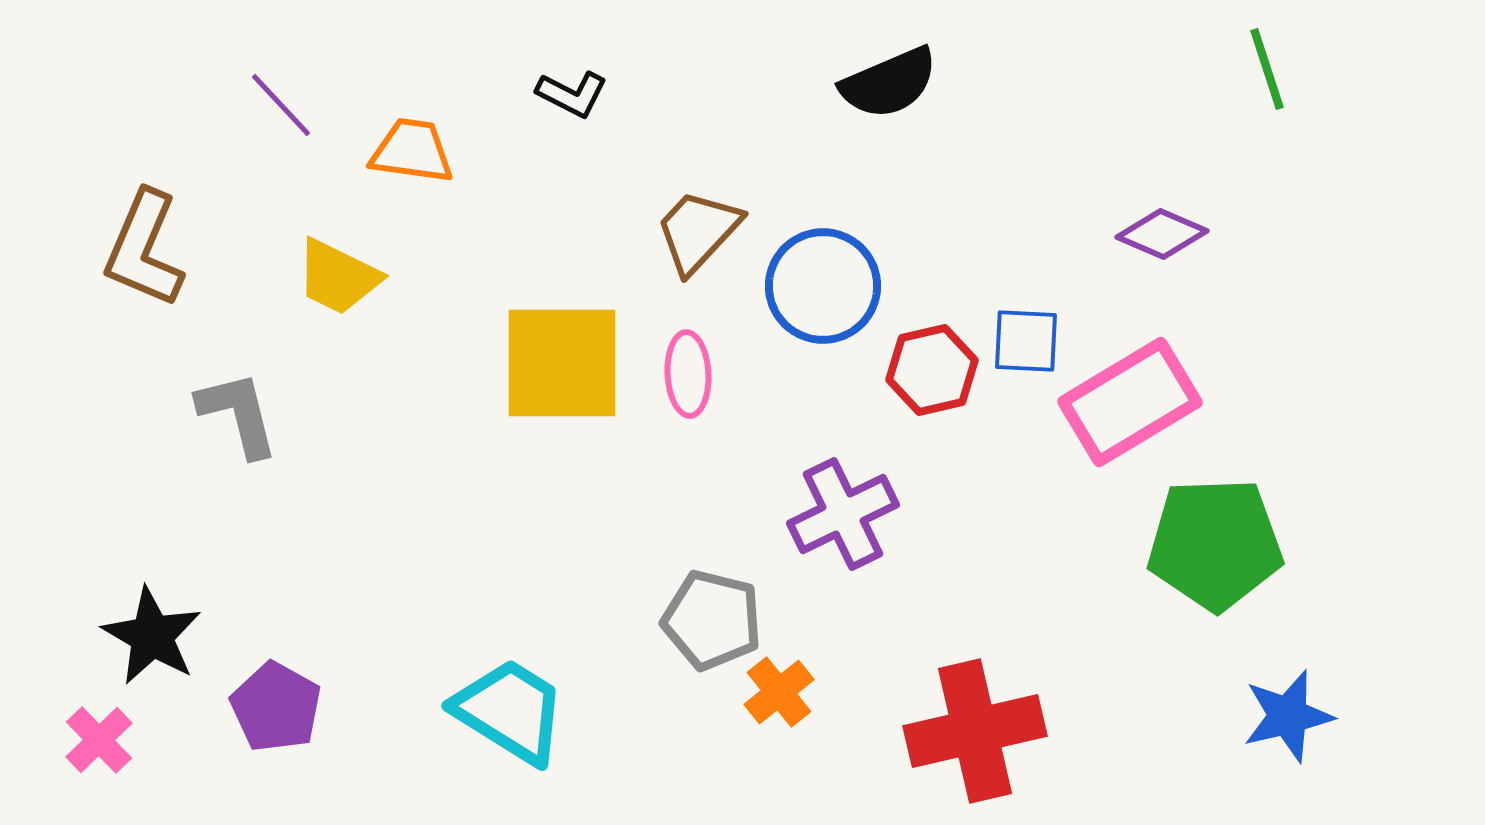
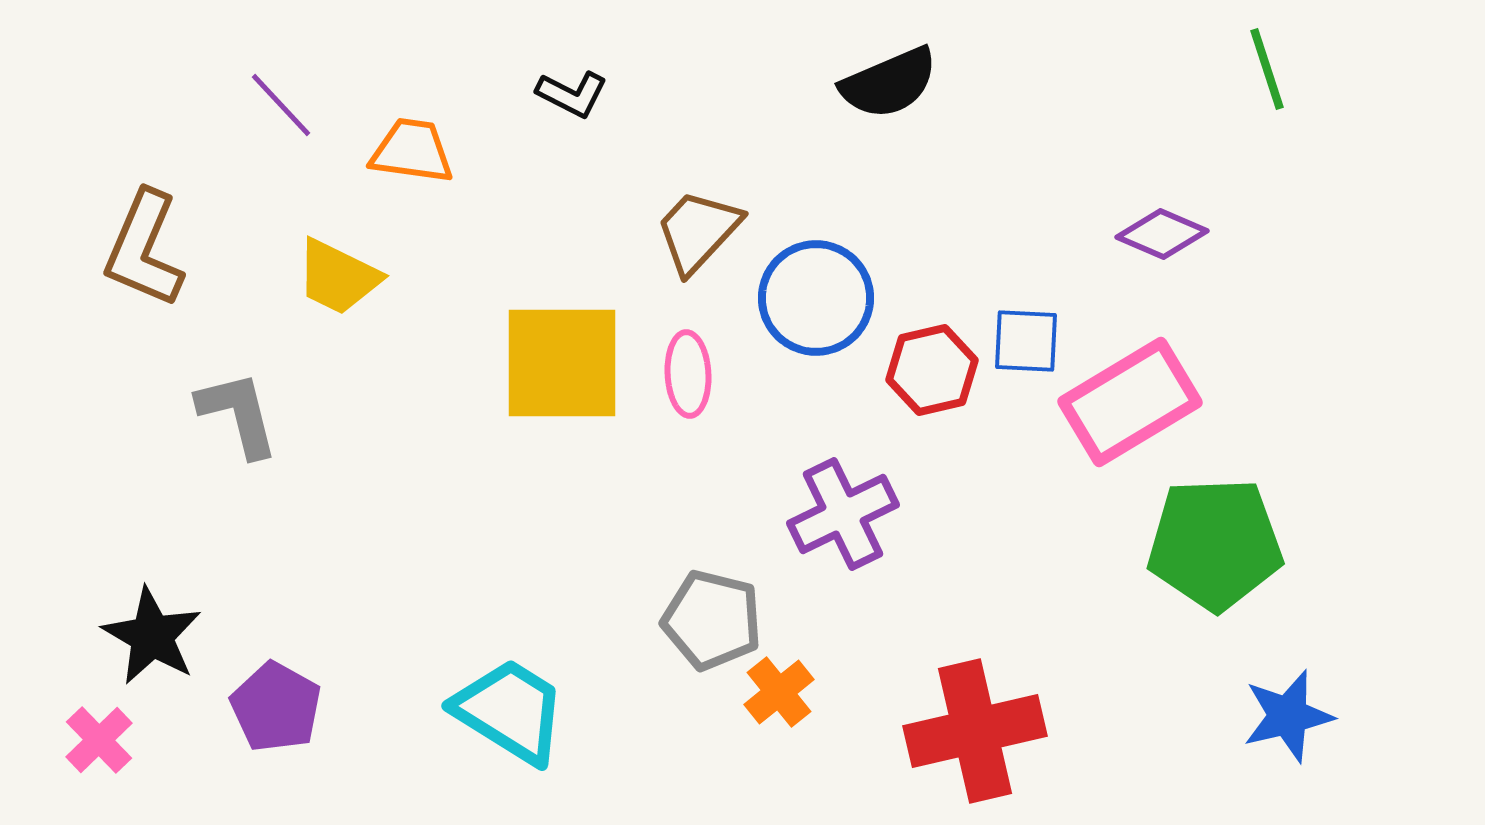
blue circle: moved 7 px left, 12 px down
